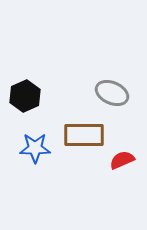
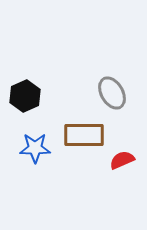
gray ellipse: rotated 36 degrees clockwise
